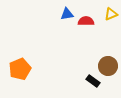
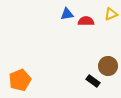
orange pentagon: moved 11 px down
